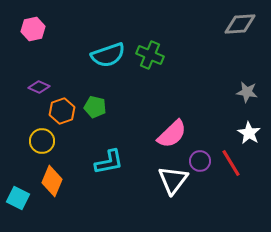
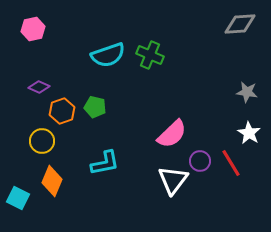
cyan L-shape: moved 4 px left, 1 px down
